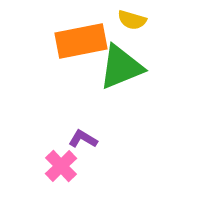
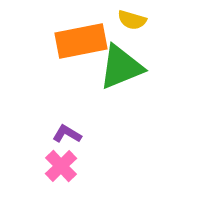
purple L-shape: moved 16 px left, 5 px up
